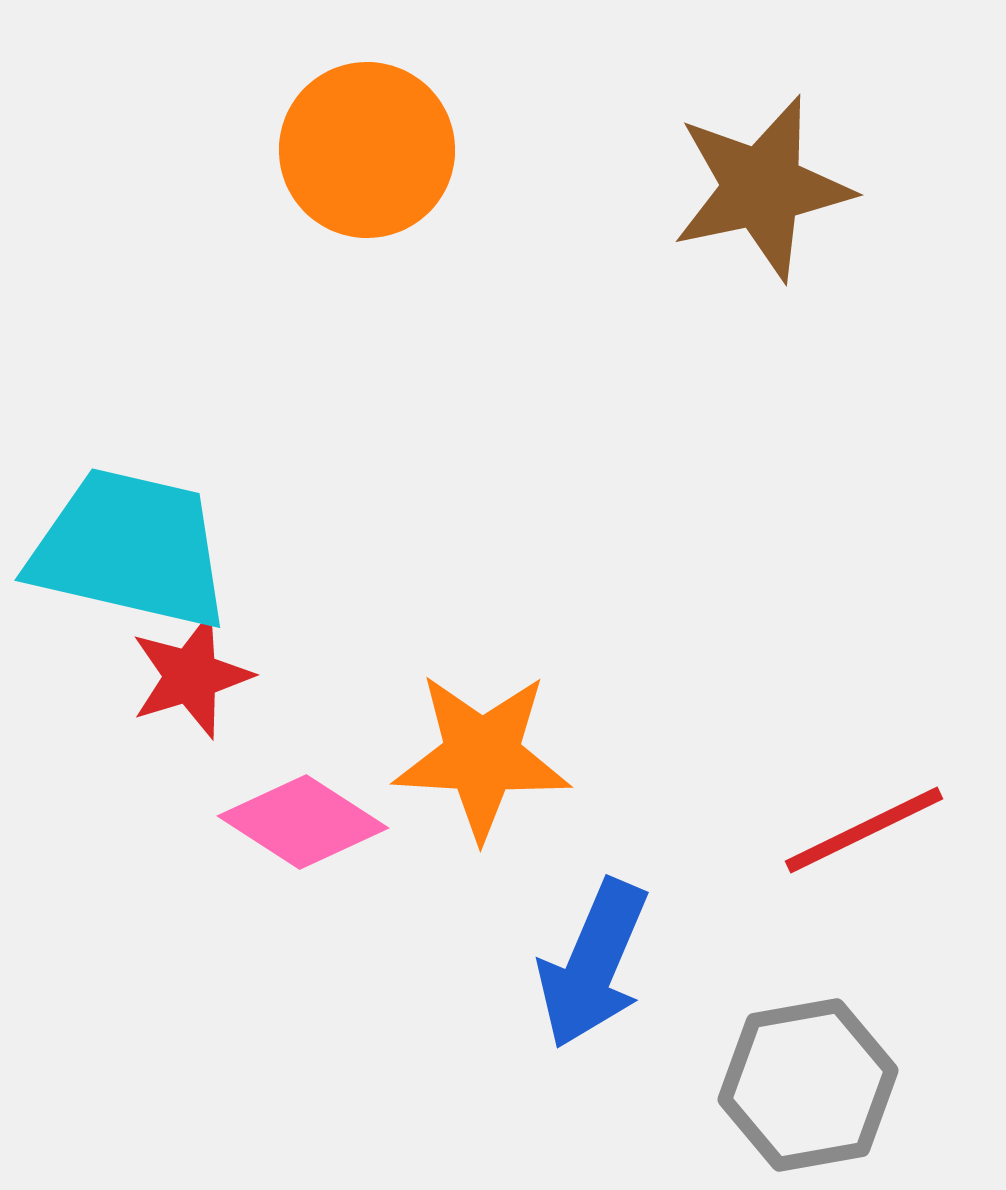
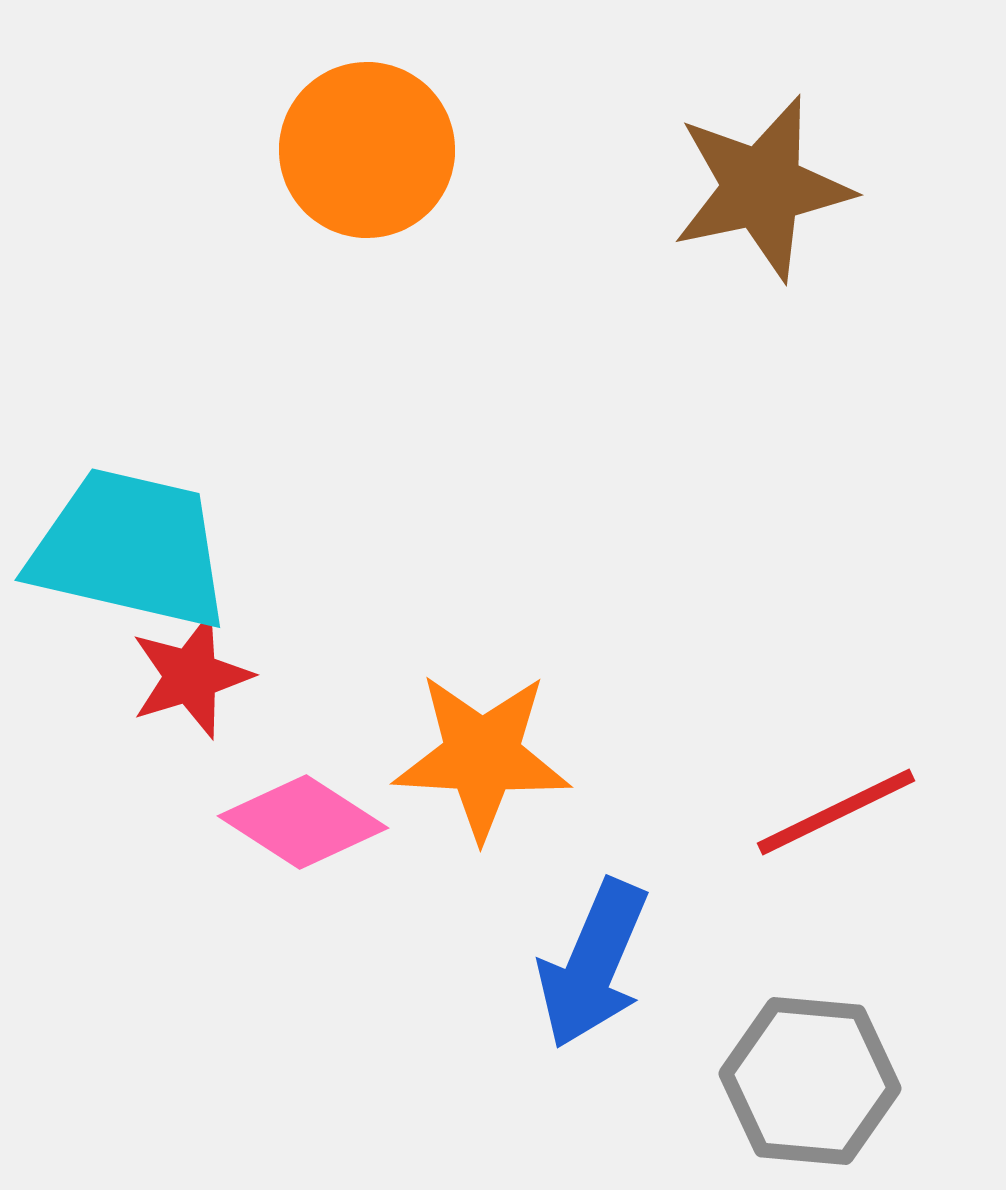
red line: moved 28 px left, 18 px up
gray hexagon: moved 2 px right, 4 px up; rotated 15 degrees clockwise
